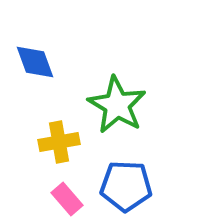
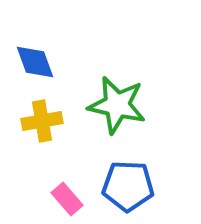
green star: rotated 18 degrees counterclockwise
yellow cross: moved 17 px left, 21 px up
blue pentagon: moved 2 px right
